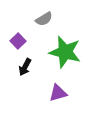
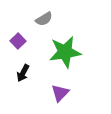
green star: rotated 24 degrees counterclockwise
black arrow: moved 2 px left, 6 px down
purple triangle: moved 2 px right; rotated 30 degrees counterclockwise
